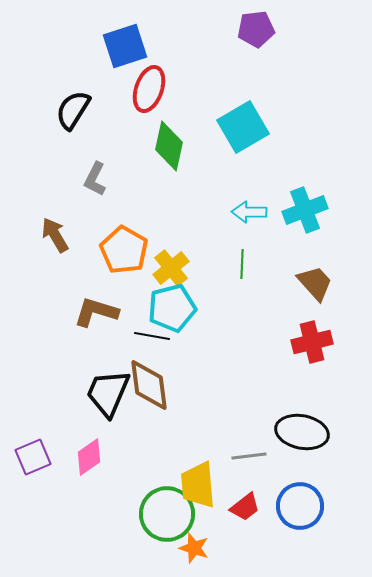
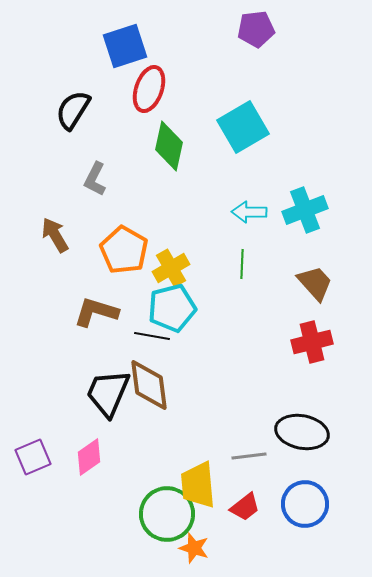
yellow cross: rotated 9 degrees clockwise
blue circle: moved 5 px right, 2 px up
